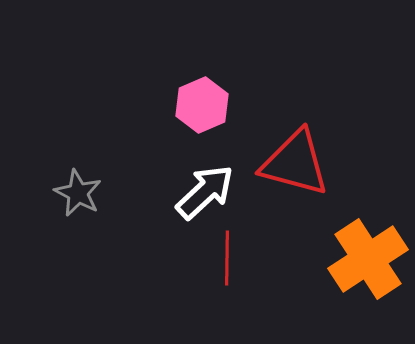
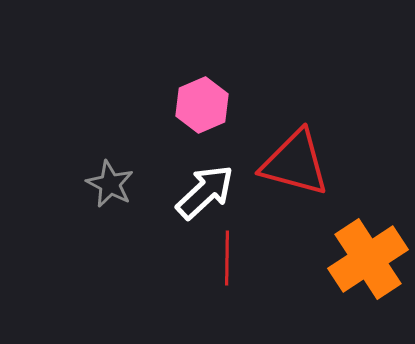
gray star: moved 32 px right, 9 px up
